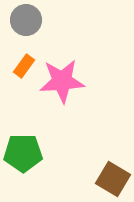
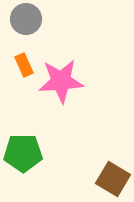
gray circle: moved 1 px up
orange rectangle: moved 1 px up; rotated 60 degrees counterclockwise
pink star: moved 1 px left
